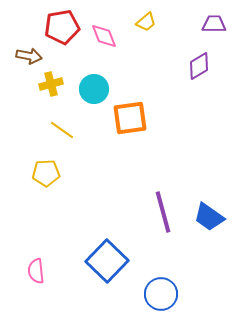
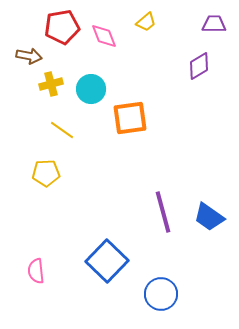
cyan circle: moved 3 px left
